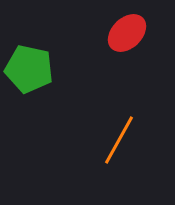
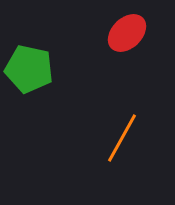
orange line: moved 3 px right, 2 px up
